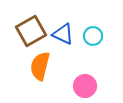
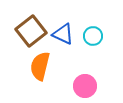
brown square: rotated 8 degrees counterclockwise
